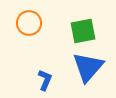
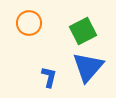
green square: rotated 16 degrees counterclockwise
blue L-shape: moved 4 px right, 3 px up; rotated 10 degrees counterclockwise
